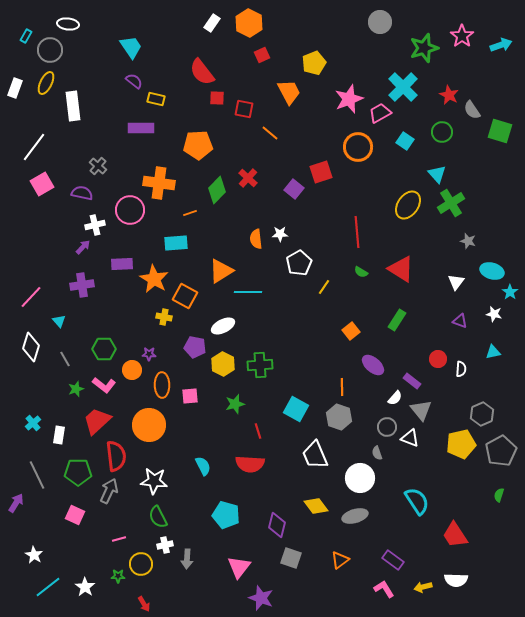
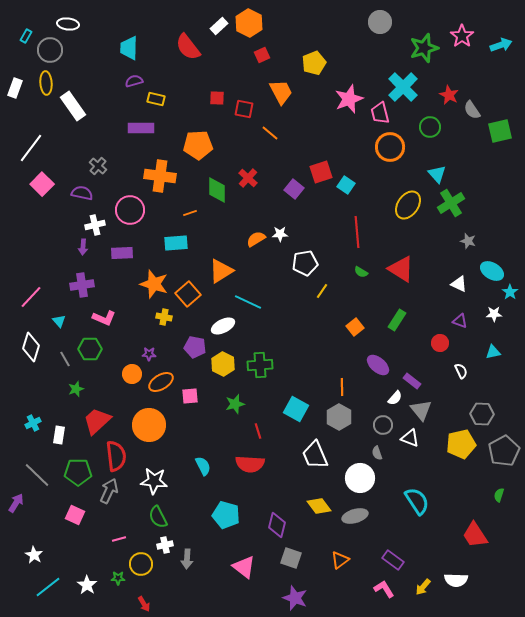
white rectangle at (212, 23): moved 7 px right, 3 px down; rotated 12 degrees clockwise
cyan trapezoid at (131, 47): moved 2 px left, 1 px down; rotated 145 degrees counterclockwise
red semicircle at (202, 72): moved 14 px left, 25 px up
purple semicircle at (134, 81): rotated 54 degrees counterclockwise
yellow ellipse at (46, 83): rotated 30 degrees counterclockwise
orange trapezoid at (289, 92): moved 8 px left
white rectangle at (73, 106): rotated 28 degrees counterclockwise
pink trapezoid at (380, 113): rotated 75 degrees counterclockwise
green square at (500, 131): rotated 30 degrees counterclockwise
green circle at (442, 132): moved 12 px left, 5 px up
cyan square at (405, 141): moved 59 px left, 44 px down
white line at (34, 147): moved 3 px left, 1 px down
orange circle at (358, 147): moved 32 px right
orange cross at (159, 183): moved 1 px right, 7 px up
pink square at (42, 184): rotated 15 degrees counterclockwise
green diamond at (217, 190): rotated 44 degrees counterclockwise
orange semicircle at (256, 239): rotated 66 degrees clockwise
purple arrow at (83, 247): rotated 140 degrees clockwise
white pentagon at (299, 263): moved 6 px right; rotated 20 degrees clockwise
purple rectangle at (122, 264): moved 11 px up
cyan ellipse at (492, 271): rotated 15 degrees clockwise
orange star at (154, 279): moved 5 px down; rotated 12 degrees counterclockwise
white triangle at (456, 282): moved 3 px right, 2 px down; rotated 42 degrees counterclockwise
yellow line at (324, 287): moved 2 px left, 4 px down
cyan line at (248, 292): moved 10 px down; rotated 24 degrees clockwise
orange square at (185, 296): moved 3 px right, 2 px up; rotated 20 degrees clockwise
white star at (494, 314): rotated 14 degrees counterclockwise
orange square at (351, 331): moved 4 px right, 4 px up
green hexagon at (104, 349): moved 14 px left
red circle at (438, 359): moved 2 px right, 16 px up
purple ellipse at (373, 365): moved 5 px right
white semicircle at (461, 369): moved 2 px down; rotated 28 degrees counterclockwise
orange circle at (132, 370): moved 4 px down
pink L-shape at (104, 385): moved 67 px up; rotated 15 degrees counterclockwise
orange ellipse at (162, 385): moved 1 px left, 3 px up; rotated 60 degrees clockwise
gray hexagon at (482, 414): rotated 25 degrees clockwise
gray hexagon at (339, 417): rotated 10 degrees clockwise
cyan cross at (33, 423): rotated 14 degrees clockwise
gray circle at (387, 427): moved 4 px left, 2 px up
gray pentagon at (501, 451): moved 3 px right
gray line at (37, 475): rotated 20 degrees counterclockwise
yellow diamond at (316, 506): moved 3 px right
red trapezoid at (455, 535): moved 20 px right
pink triangle at (239, 567): moved 5 px right; rotated 30 degrees counterclockwise
green star at (118, 576): moved 2 px down
white star at (85, 587): moved 2 px right, 2 px up
yellow arrow at (423, 587): rotated 36 degrees counterclockwise
purple star at (261, 598): moved 34 px right
